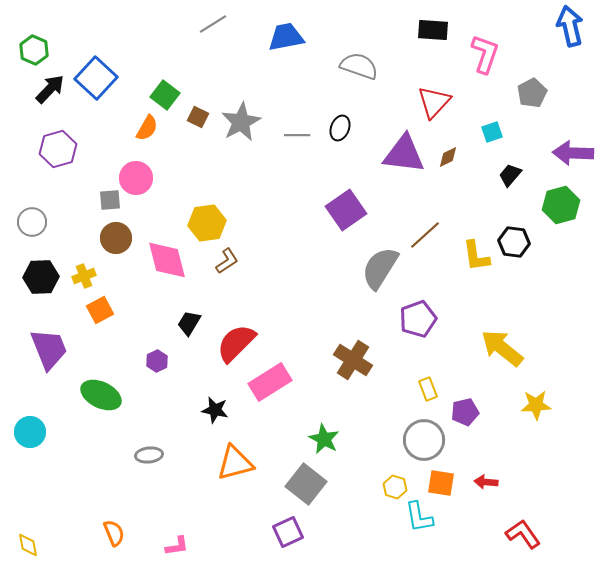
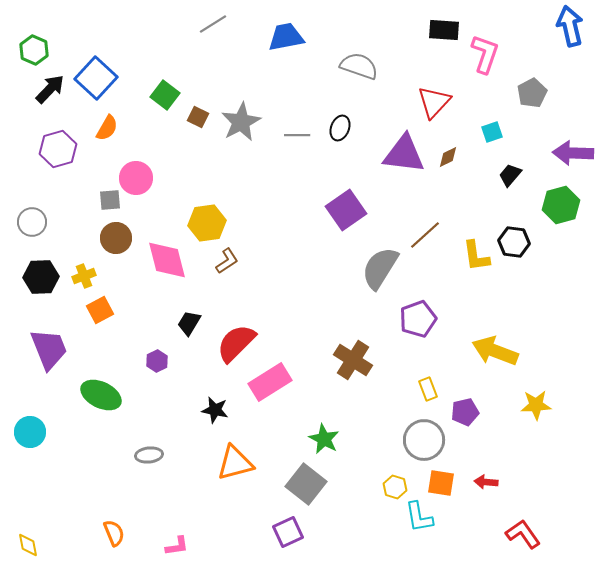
black rectangle at (433, 30): moved 11 px right
orange semicircle at (147, 128): moved 40 px left
yellow arrow at (502, 348): moved 7 px left, 3 px down; rotated 18 degrees counterclockwise
